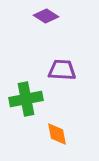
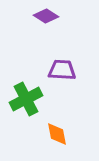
green cross: rotated 16 degrees counterclockwise
